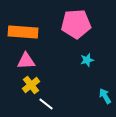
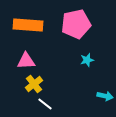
pink pentagon: rotated 8 degrees counterclockwise
orange rectangle: moved 5 px right, 7 px up
yellow cross: moved 3 px right, 1 px up
cyan arrow: rotated 133 degrees clockwise
white line: moved 1 px left
